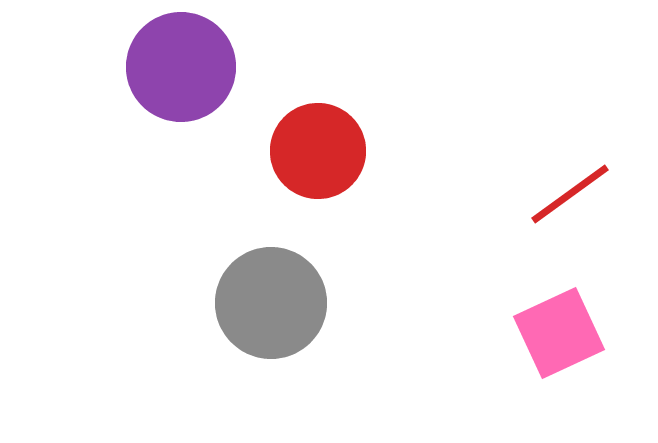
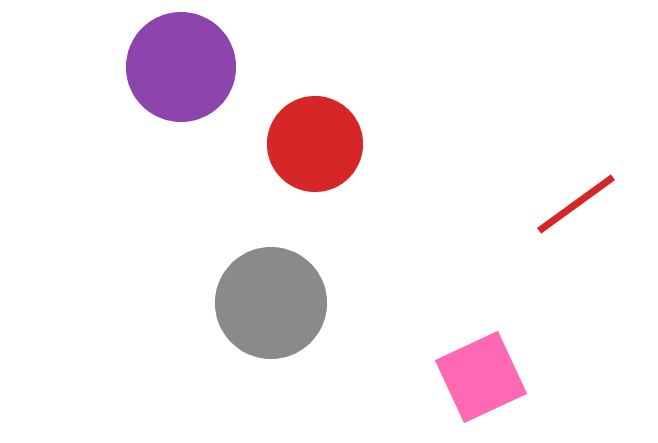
red circle: moved 3 px left, 7 px up
red line: moved 6 px right, 10 px down
pink square: moved 78 px left, 44 px down
